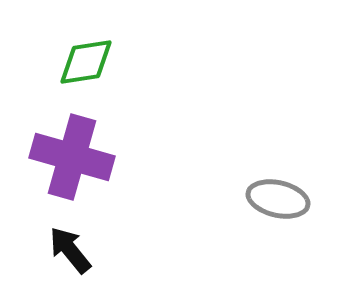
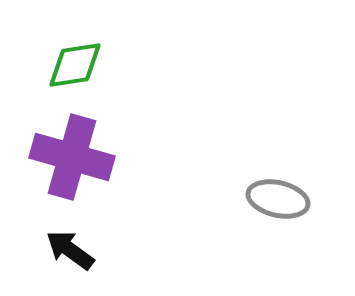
green diamond: moved 11 px left, 3 px down
black arrow: rotated 15 degrees counterclockwise
